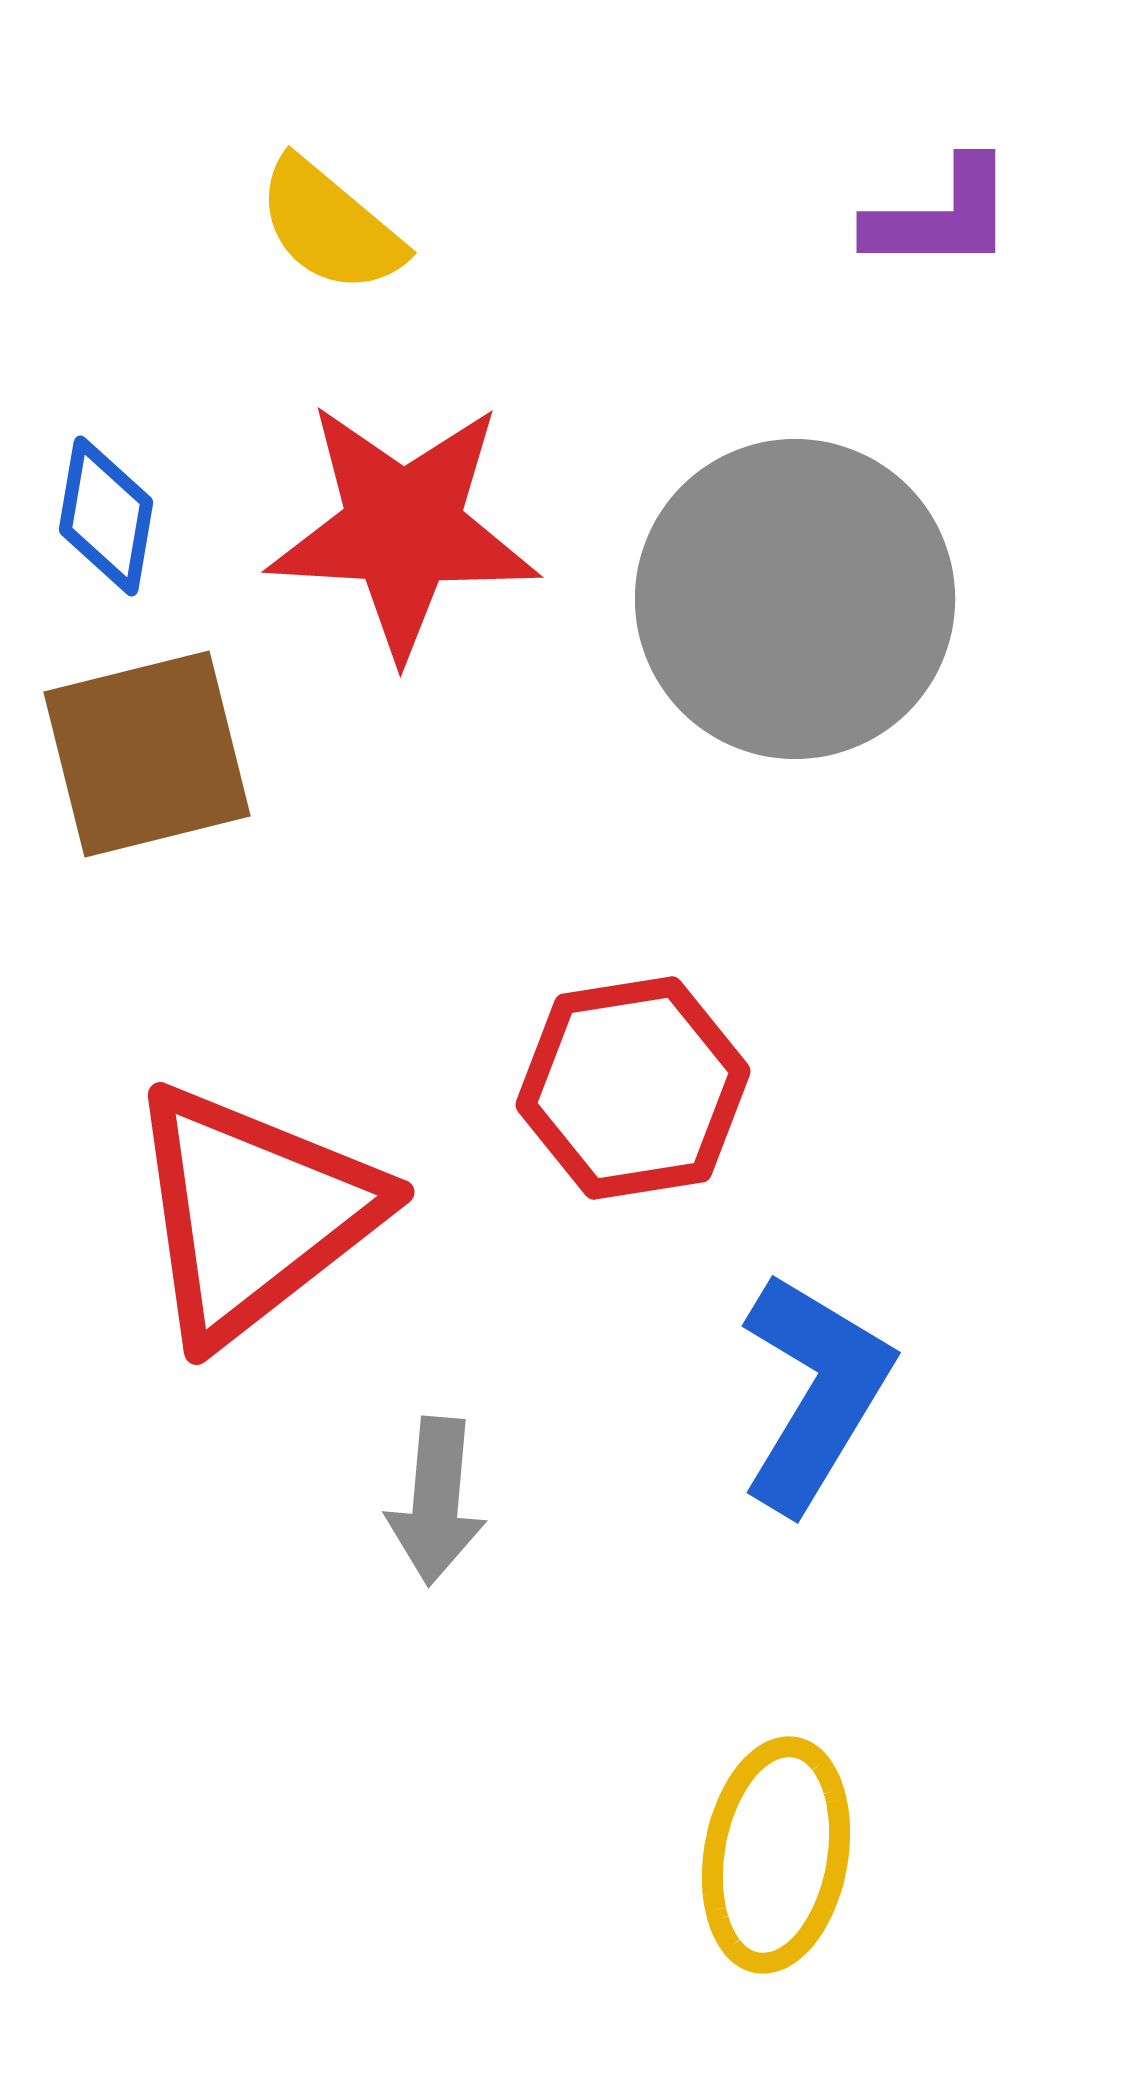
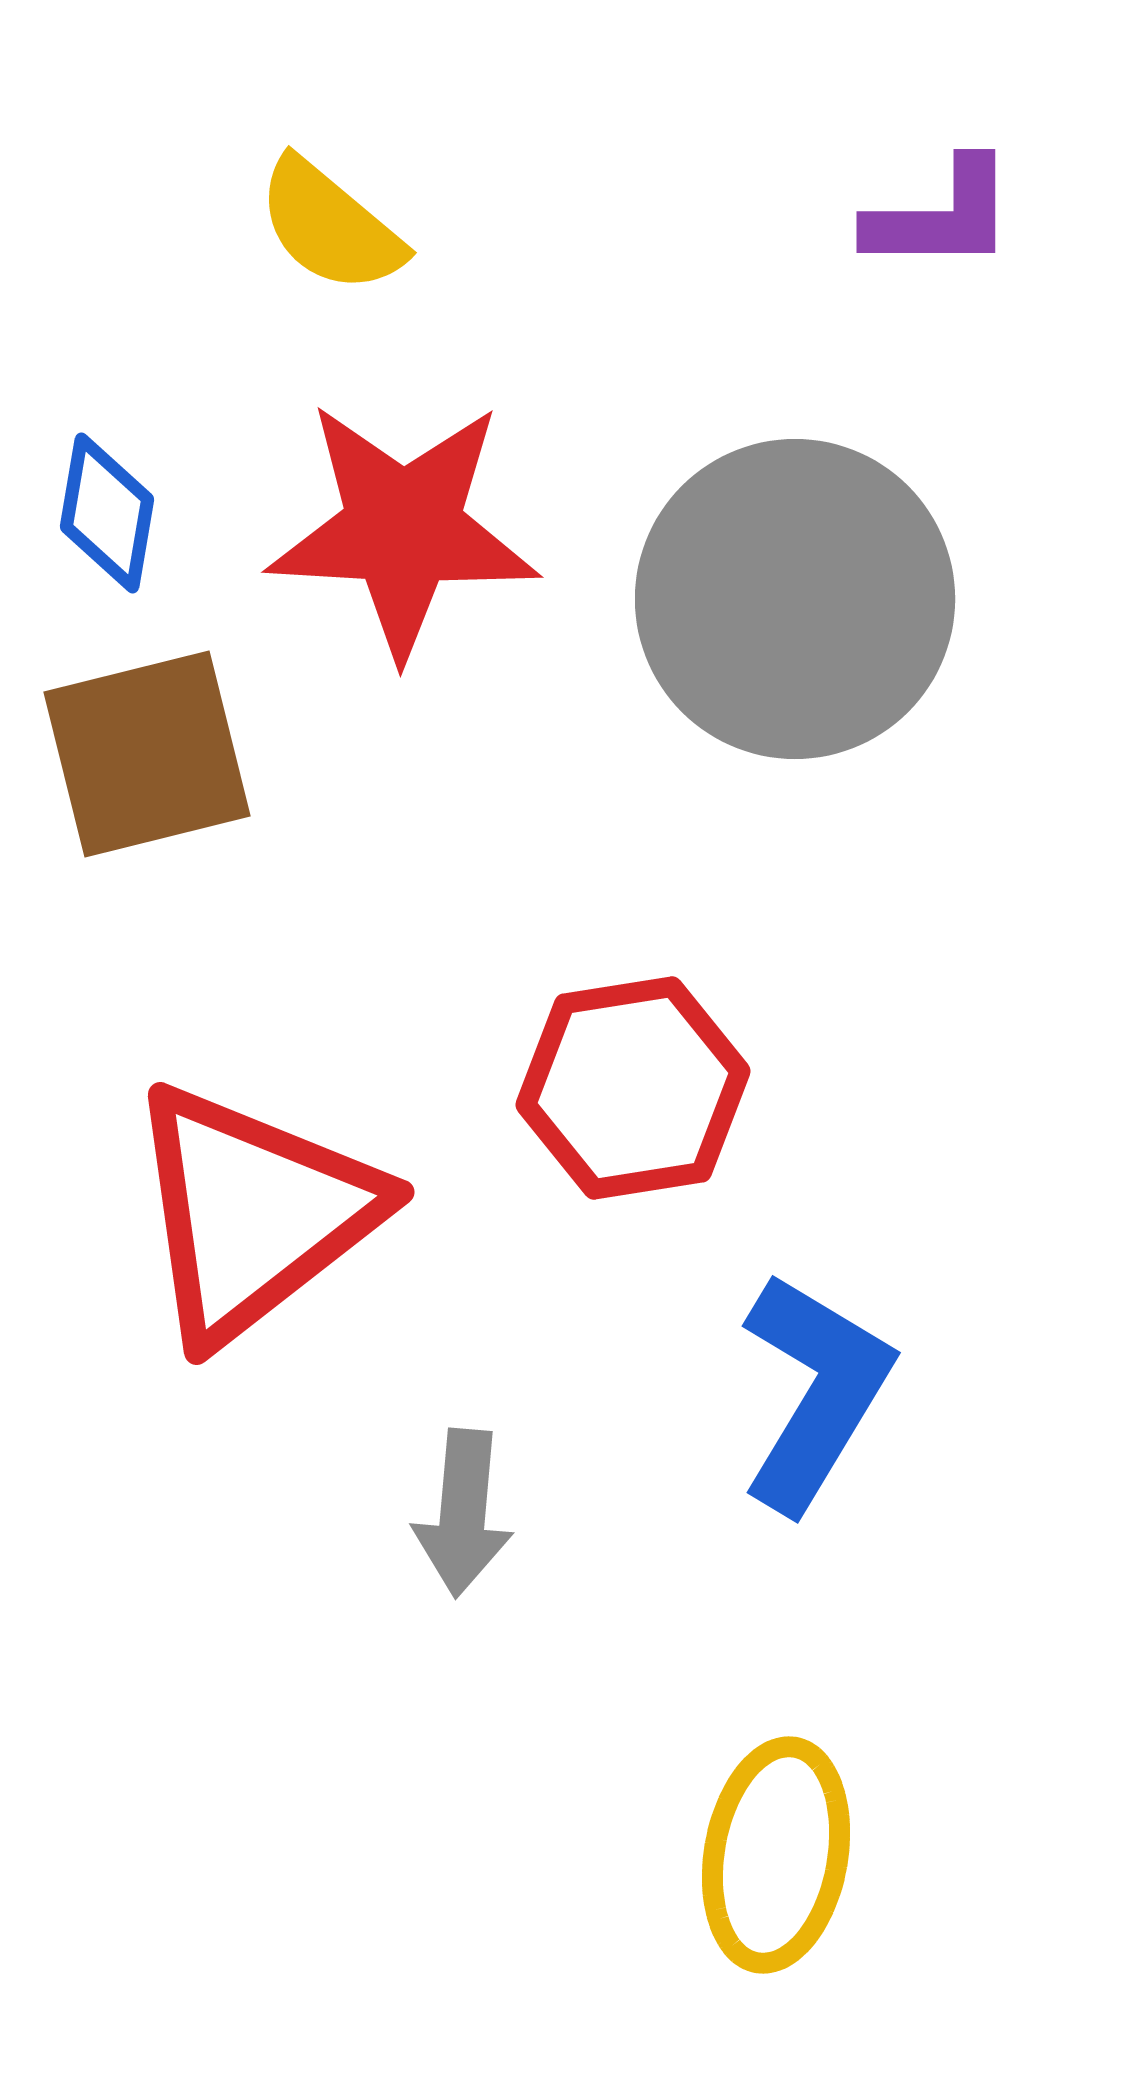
blue diamond: moved 1 px right, 3 px up
gray arrow: moved 27 px right, 12 px down
